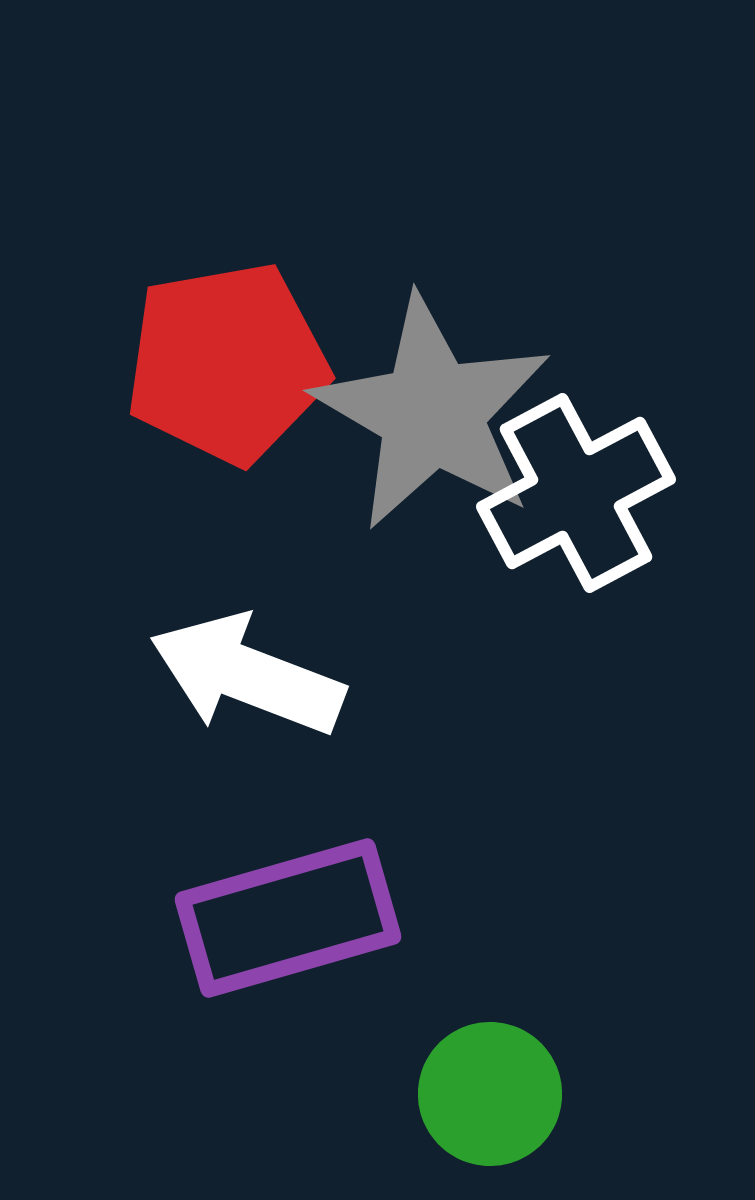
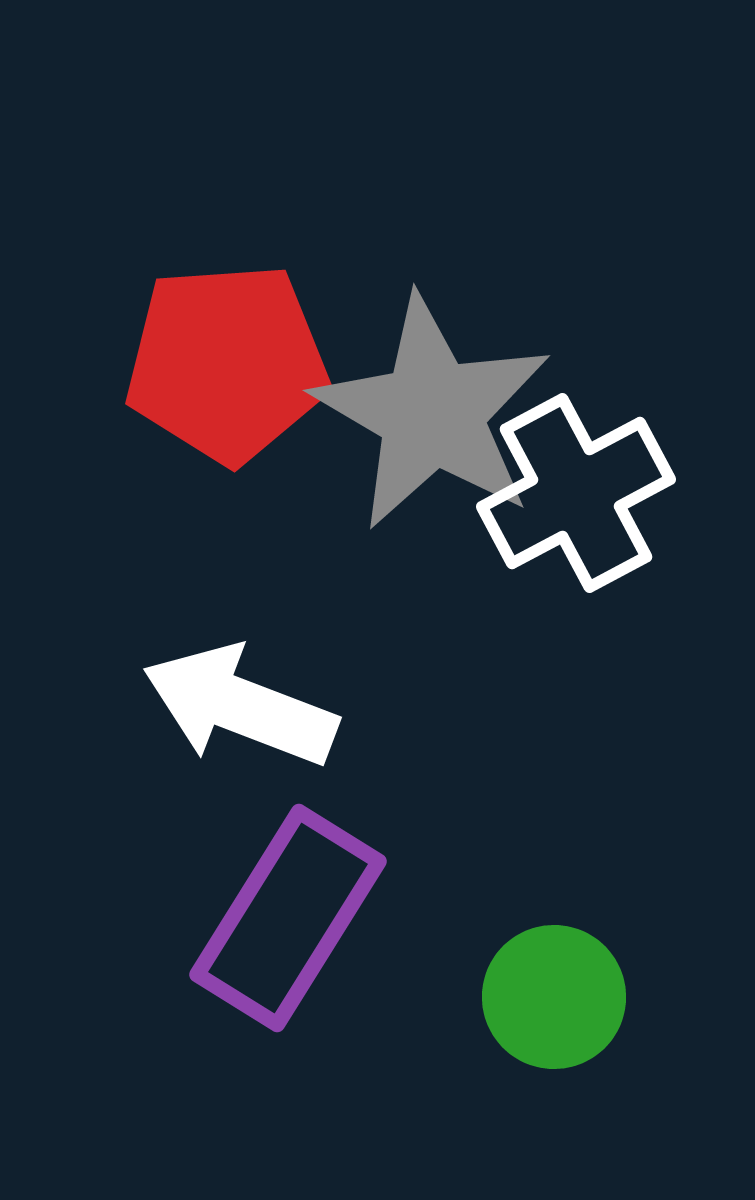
red pentagon: rotated 6 degrees clockwise
white arrow: moved 7 px left, 31 px down
purple rectangle: rotated 42 degrees counterclockwise
green circle: moved 64 px right, 97 px up
